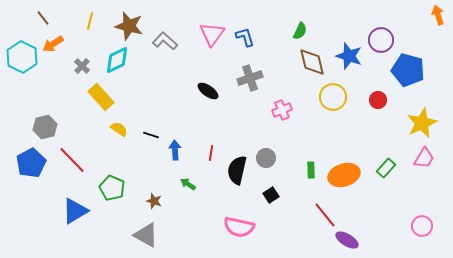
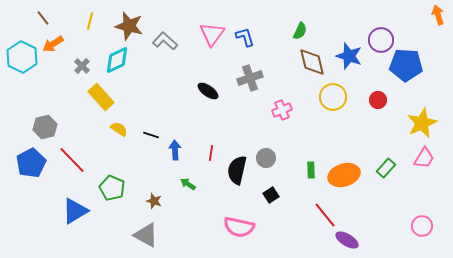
blue pentagon at (408, 70): moved 2 px left, 5 px up; rotated 12 degrees counterclockwise
